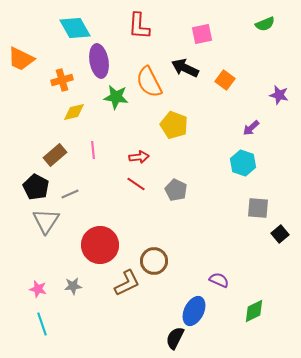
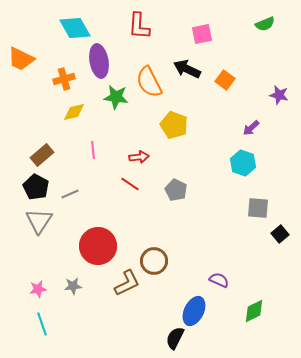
black arrow: moved 2 px right, 1 px down
orange cross: moved 2 px right, 1 px up
brown rectangle: moved 13 px left
red line: moved 6 px left
gray triangle: moved 7 px left
red circle: moved 2 px left, 1 px down
pink star: rotated 24 degrees counterclockwise
